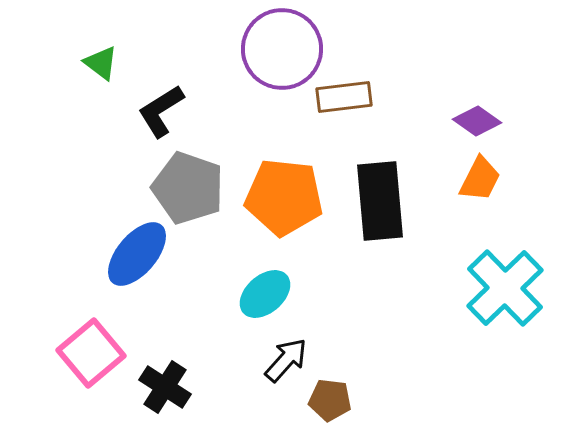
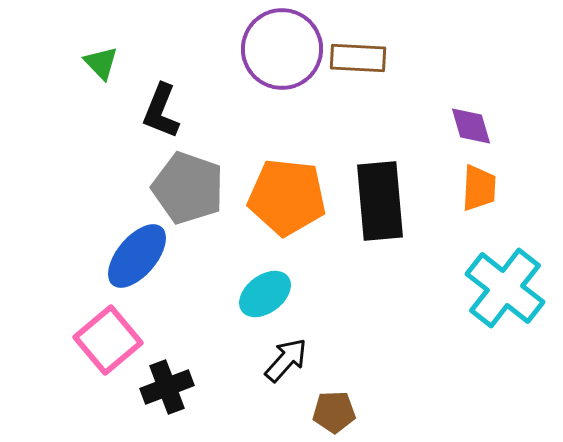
green triangle: rotated 9 degrees clockwise
brown rectangle: moved 14 px right, 39 px up; rotated 10 degrees clockwise
black L-shape: rotated 36 degrees counterclockwise
purple diamond: moved 6 px left, 5 px down; rotated 39 degrees clockwise
orange trapezoid: moved 1 px left, 9 px down; rotated 24 degrees counterclockwise
orange pentagon: moved 3 px right
blue ellipse: moved 2 px down
cyan cross: rotated 8 degrees counterclockwise
cyan ellipse: rotated 4 degrees clockwise
pink square: moved 17 px right, 13 px up
black cross: moved 2 px right; rotated 36 degrees clockwise
brown pentagon: moved 4 px right, 12 px down; rotated 9 degrees counterclockwise
